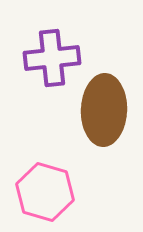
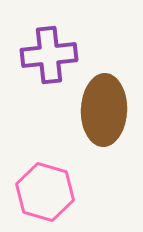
purple cross: moved 3 px left, 3 px up
